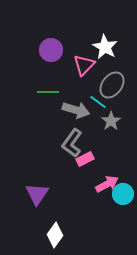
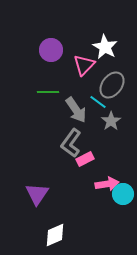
gray arrow: rotated 40 degrees clockwise
gray L-shape: moved 1 px left
pink arrow: rotated 20 degrees clockwise
white diamond: rotated 30 degrees clockwise
